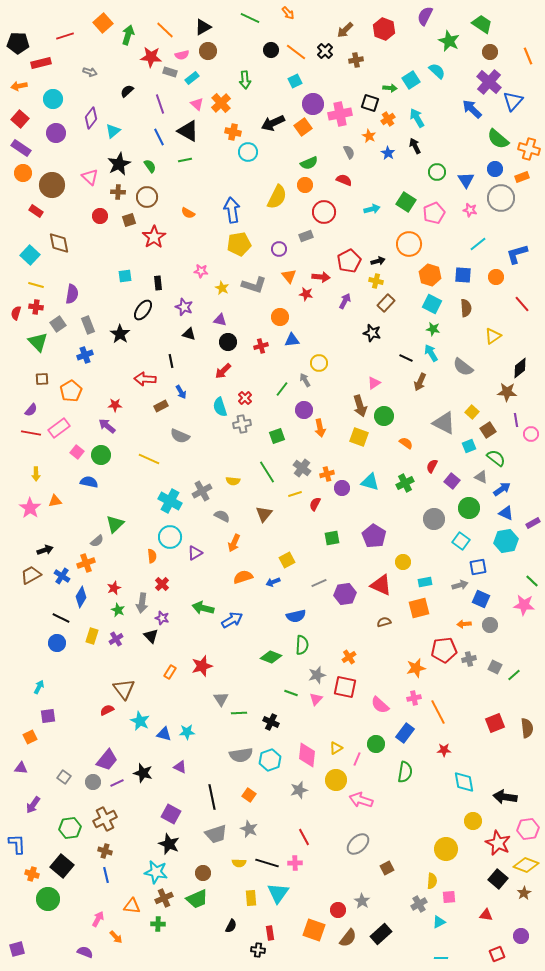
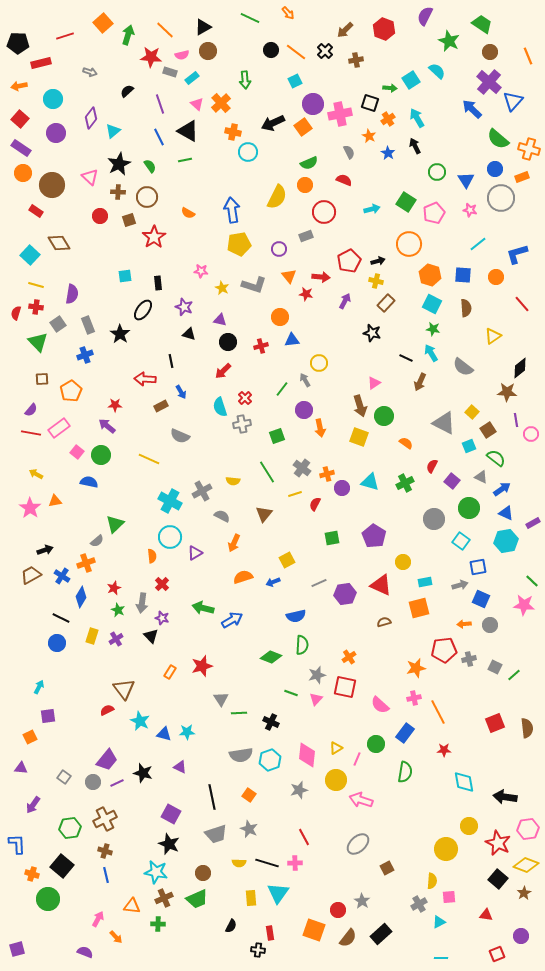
brown diamond at (59, 243): rotated 20 degrees counterclockwise
yellow arrow at (36, 474): rotated 120 degrees clockwise
yellow circle at (473, 821): moved 4 px left, 5 px down
